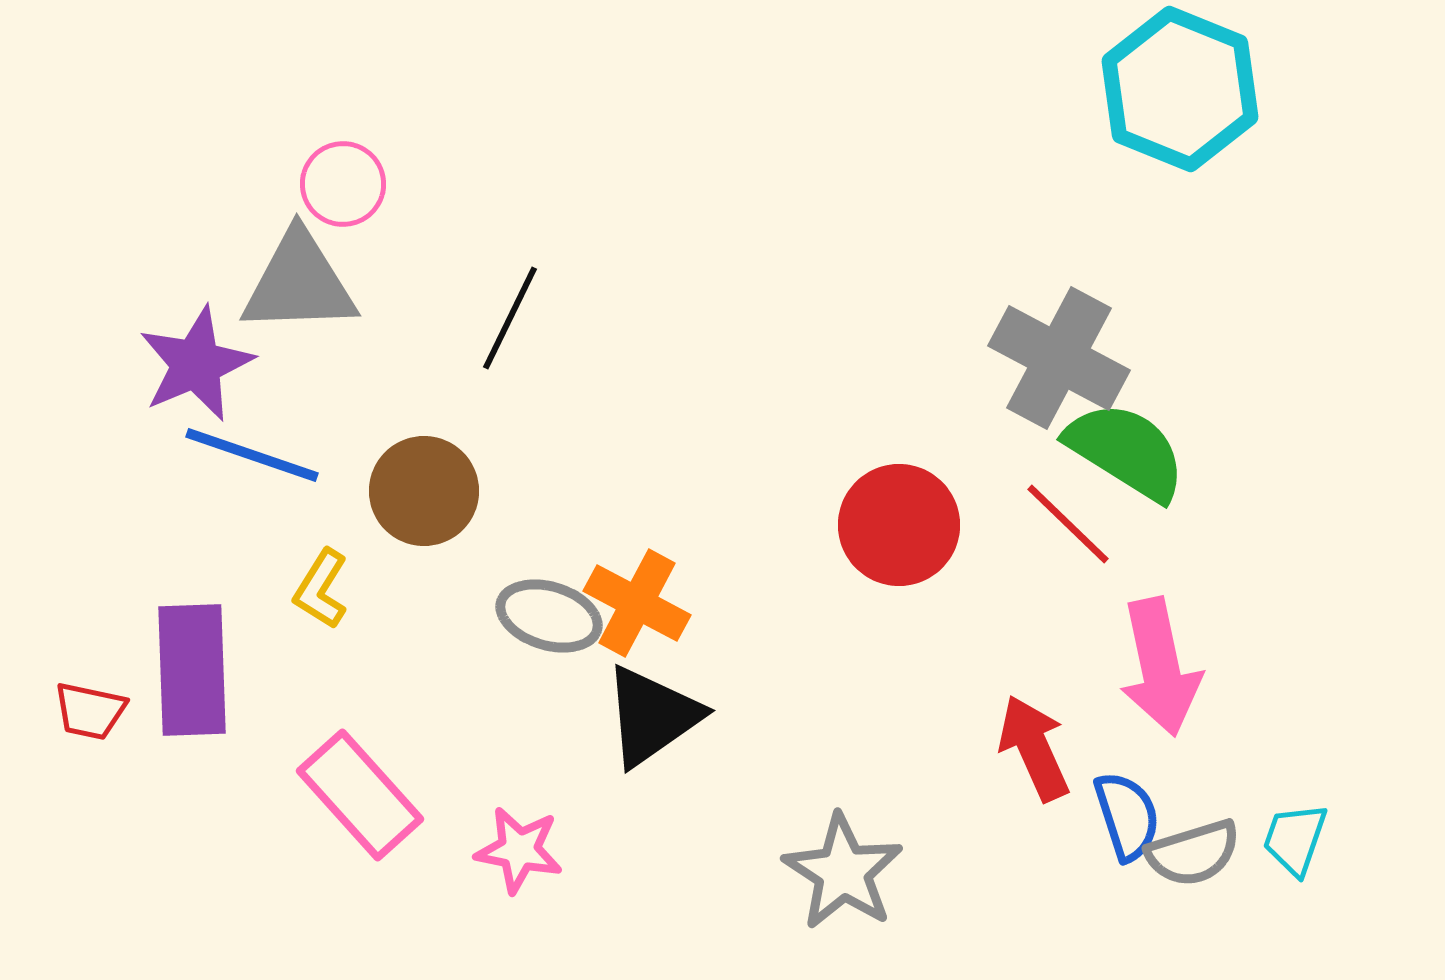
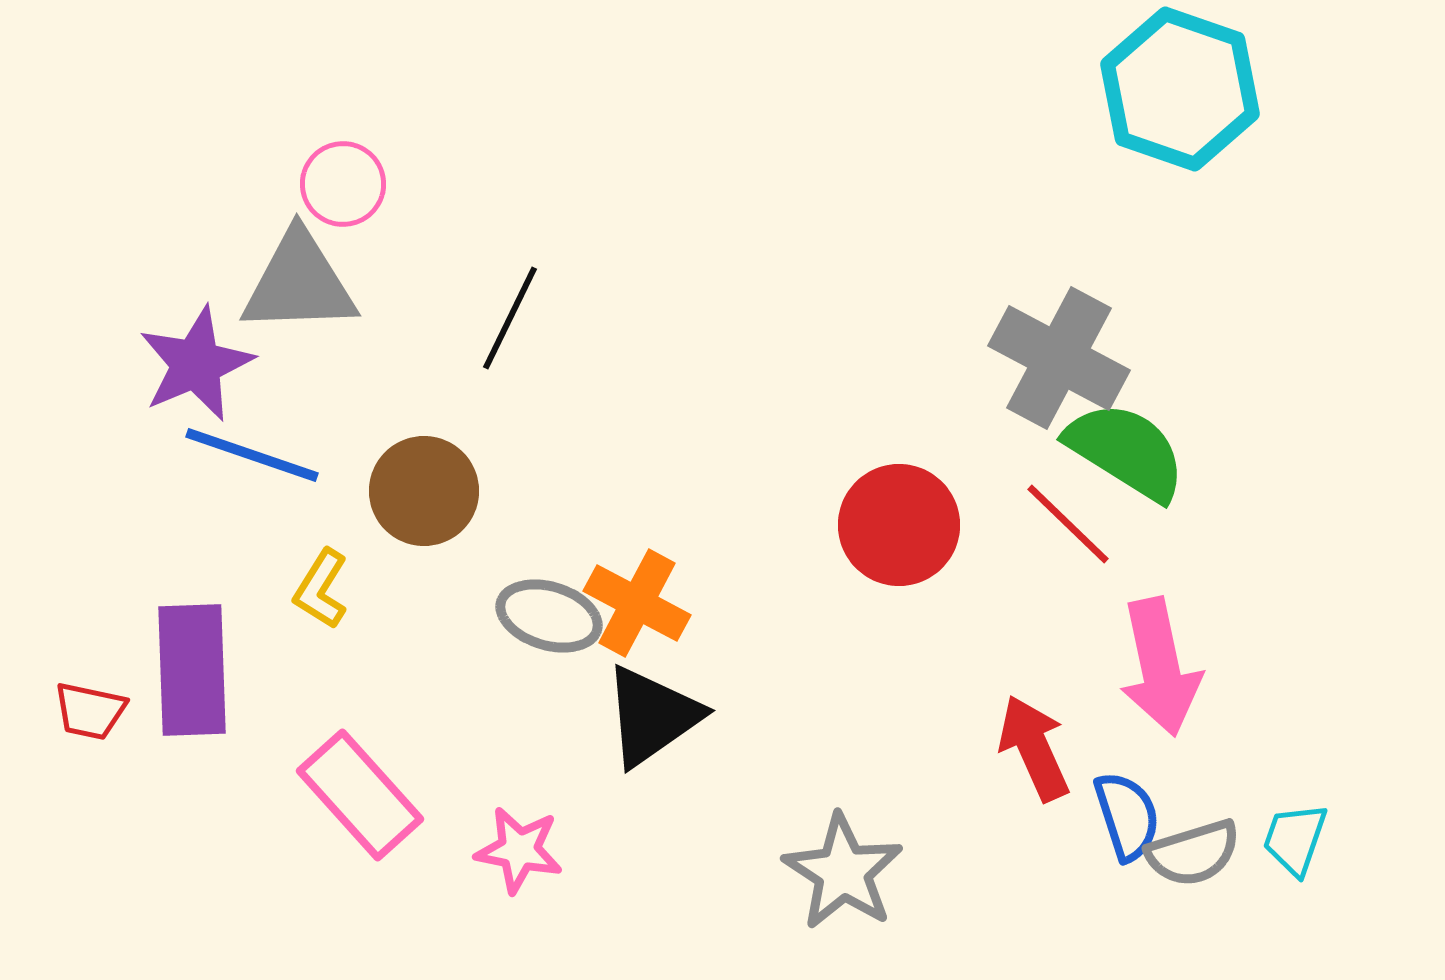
cyan hexagon: rotated 3 degrees counterclockwise
